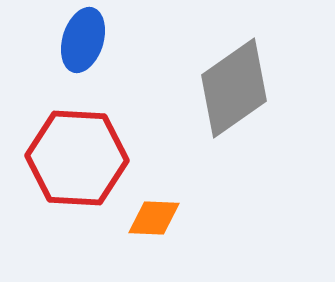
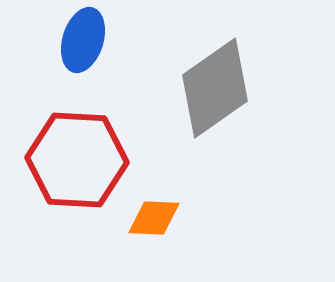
gray diamond: moved 19 px left
red hexagon: moved 2 px down
